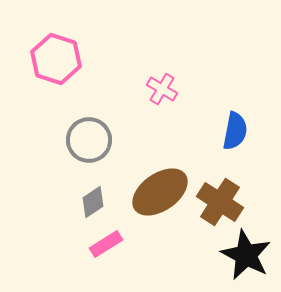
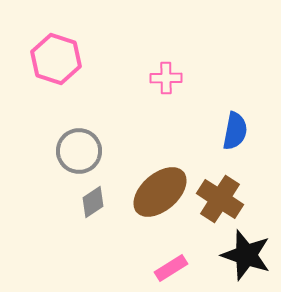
pink cross: moved 4 px right, 11 px up; rotated 32 degrees counterclockwise
gray circle: moved 10 px left, 11 px down
brown ellipse: rotated 6 degrees counterclockwise
brown cross: moved 3 px up
pink rectangle: moved 65 px right, 24 px down
black star: rotated 9 degrees counterclockwise
